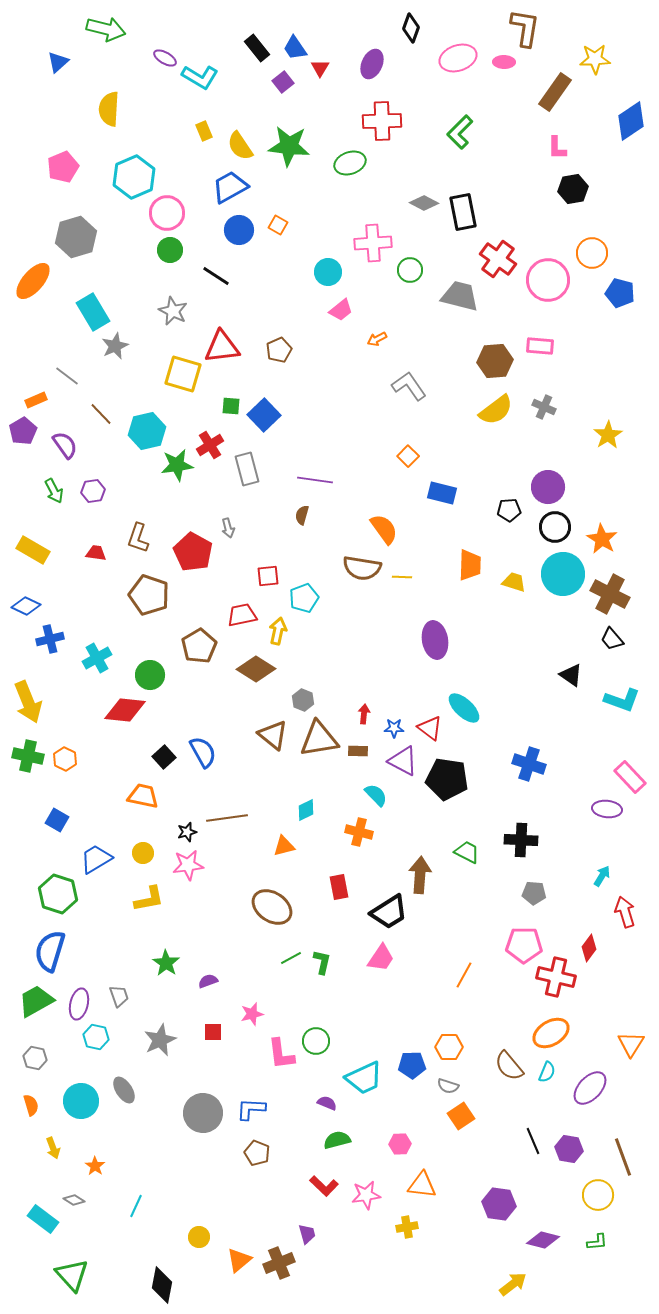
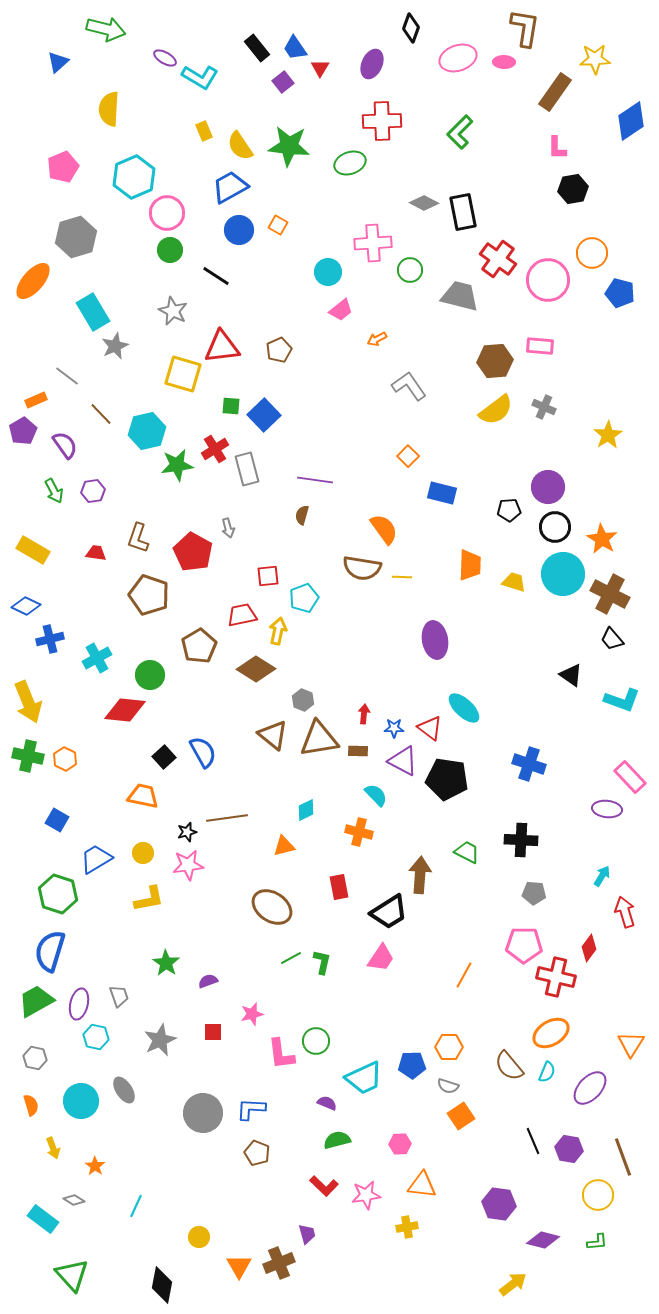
red cross at (210, 445): moved 5 px right, 4 px down
orange triangle at (239, 1260): moved 6 px down; rotated 20 degrees counterclockwise
